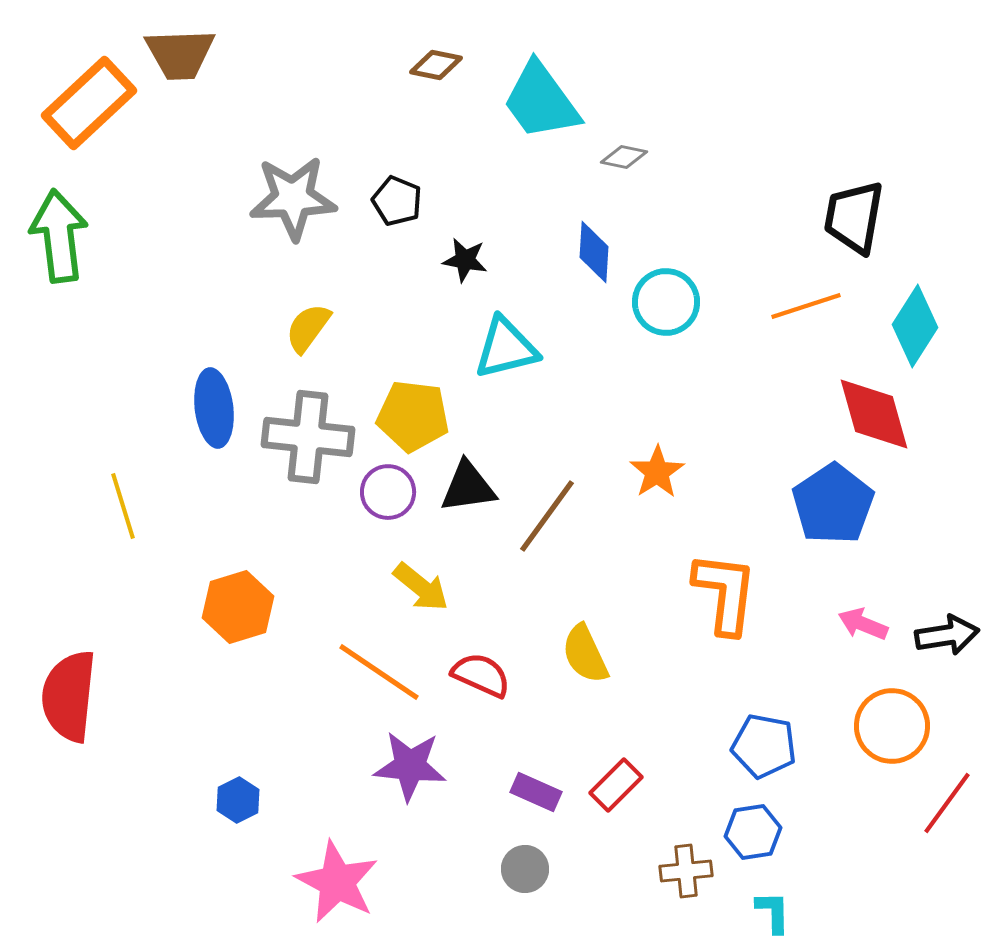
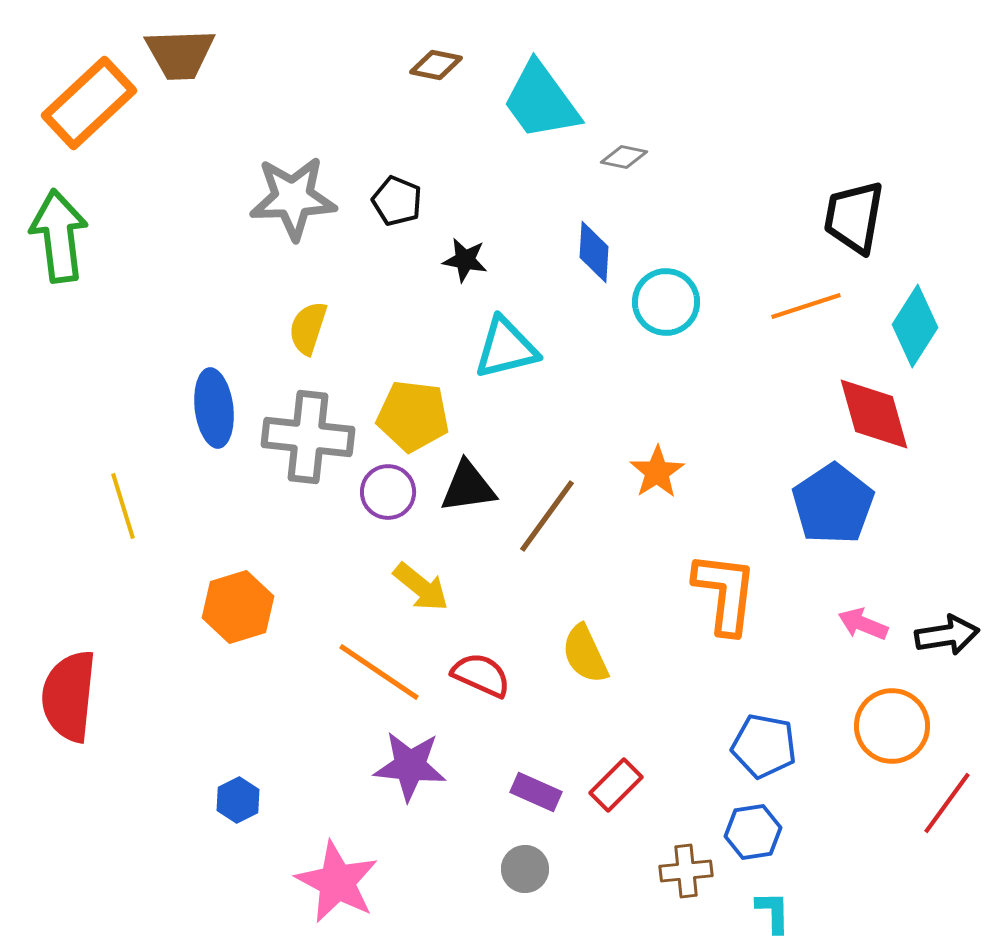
yellow semicircle at (308, 328): rotated 18 degrees counterclockwise
